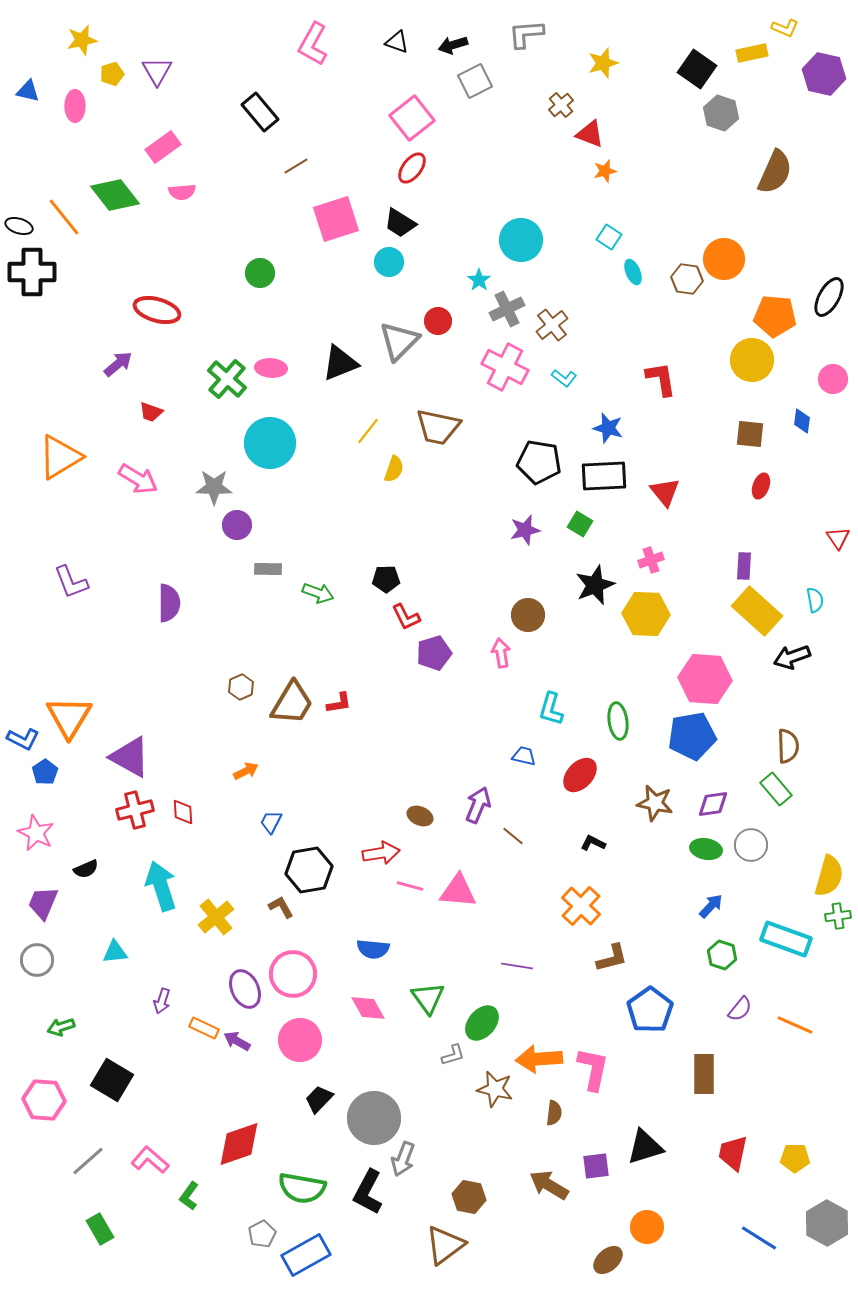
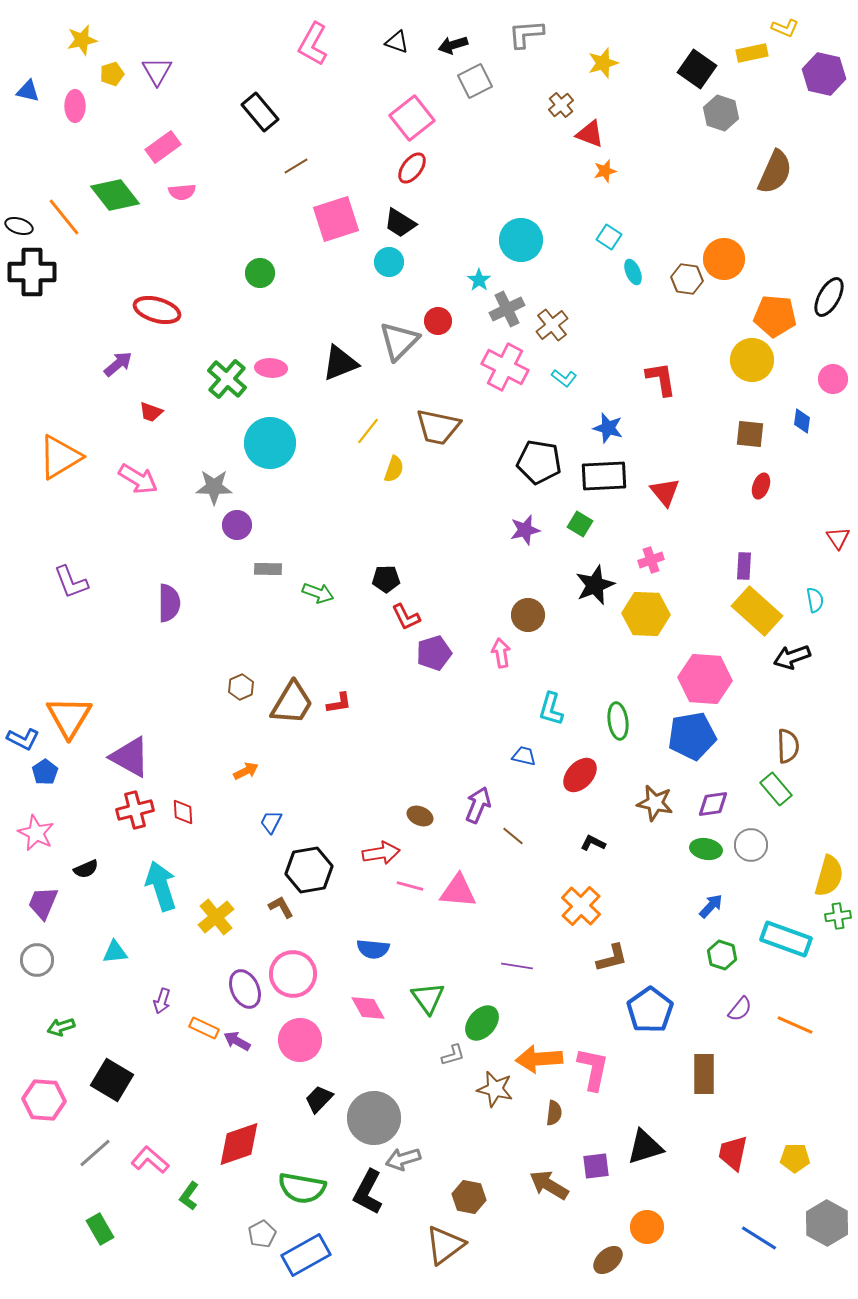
gray arrow at (403, 1159): rotated 52 degrees clockwise
gray line at (88, 1161): moved 7 px right, 8 px up
